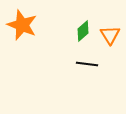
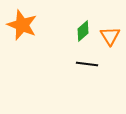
orange triangle: moved 1 px down
